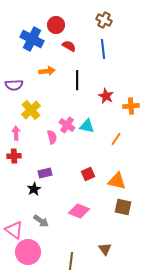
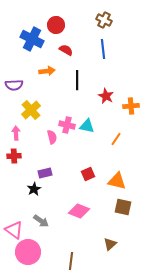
red semicircle: moved 3 px left, 4 px down
pink cross: rotated 21 degrees counterclockwise
brown triangle: moved 5 px right, 5 px up; rotated 24 degrees clockwise
